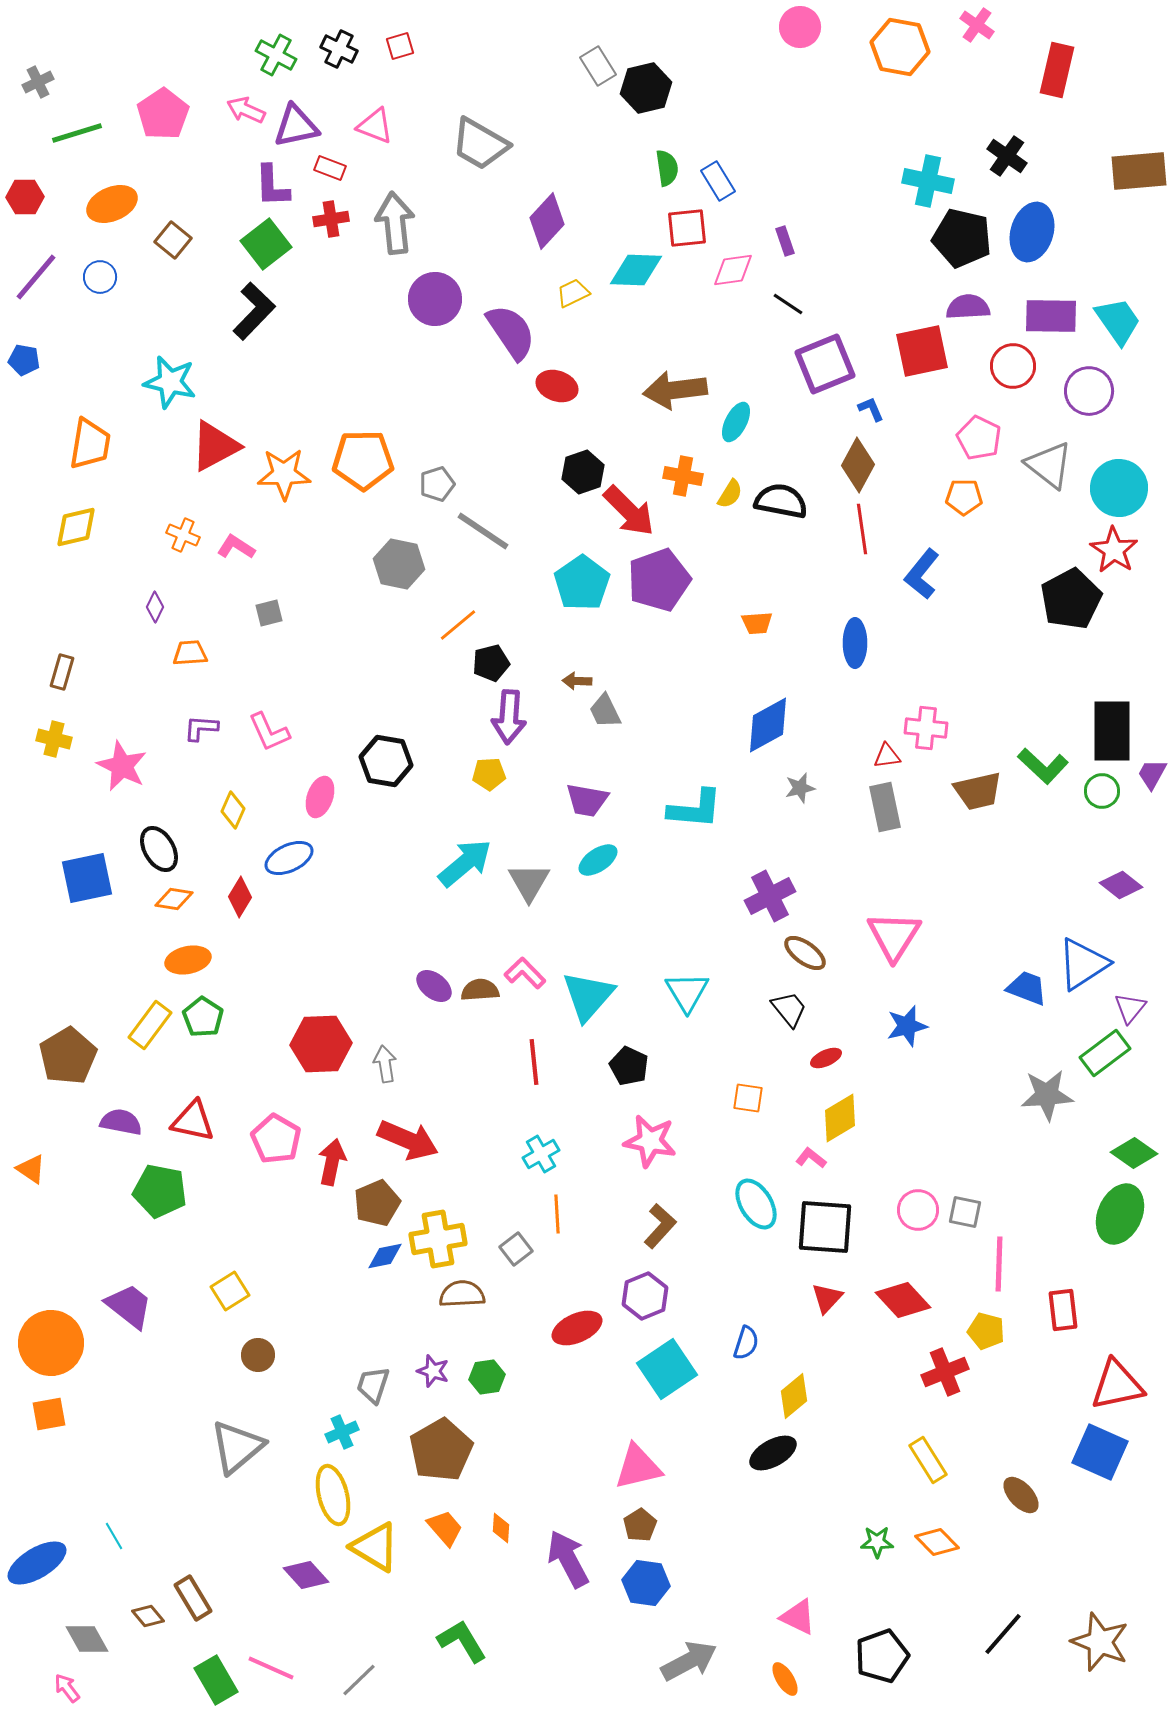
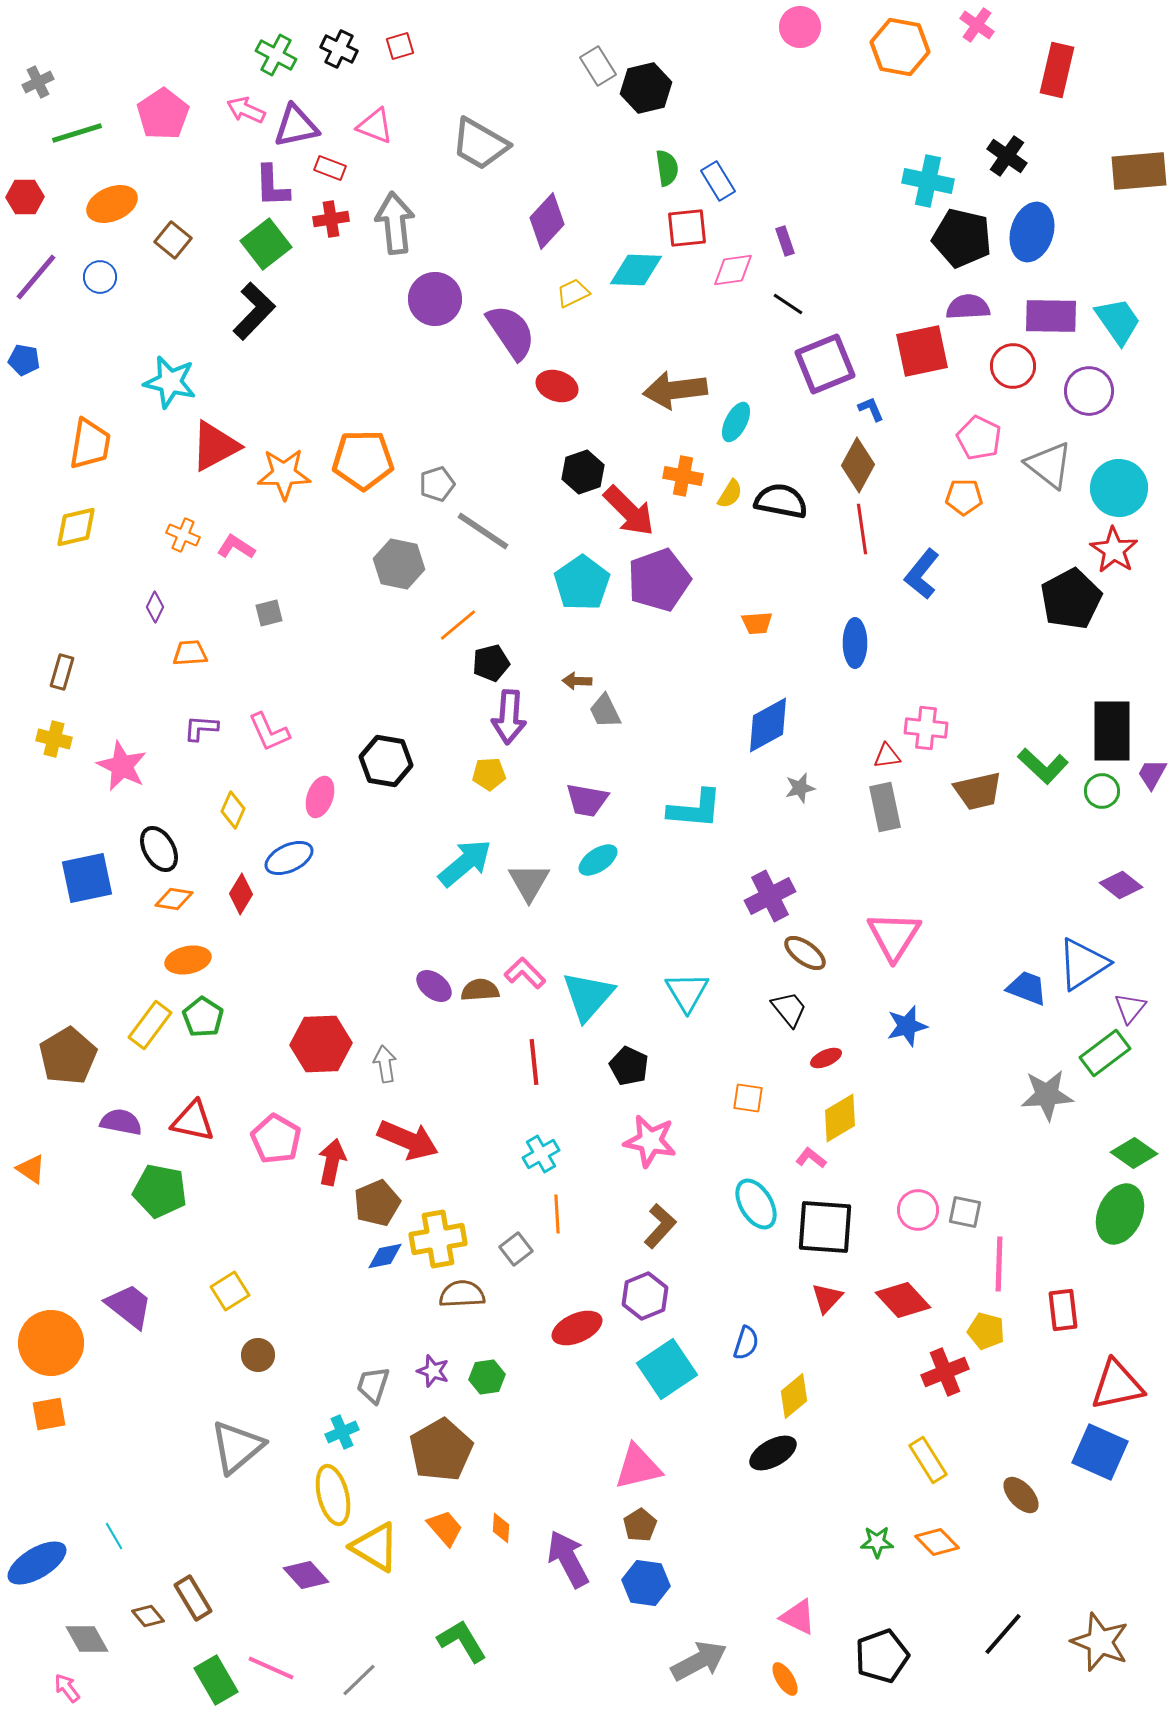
red diamond at (240, 897): moved 1 px right, 3 px up
gray arrow at (689, 1661): moved 10 px right
